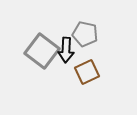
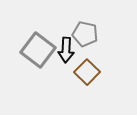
gray square: moved 4 px left, 1 px up
brown square: rotated 20 degrees counterclockwise
